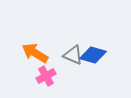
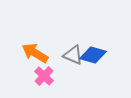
pink cross: moved 2 px left; rotated 18 degrees counterclockwise
